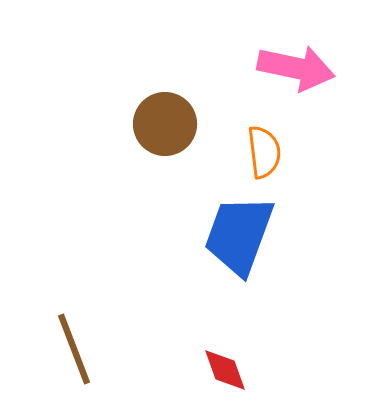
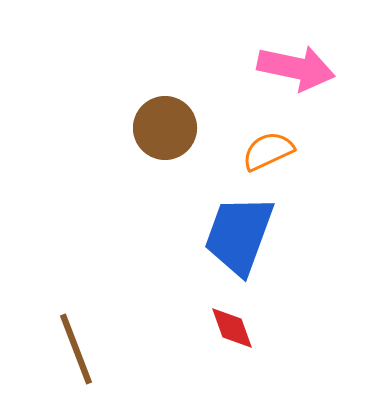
brown circle: moved 4 px down
orange semicircle: moved 4 px right, 1 px up; rotated 108 degrees counterclockwise
brown line: moved 2 px right
red diamond: moved 7 px right, 42 px up
